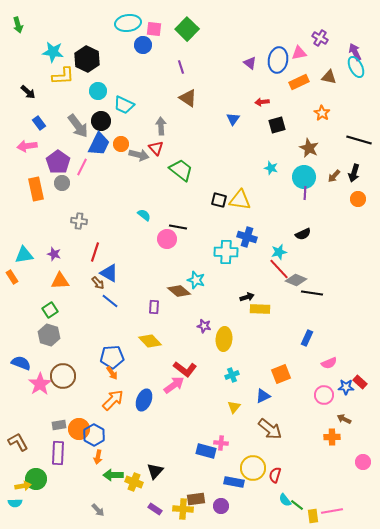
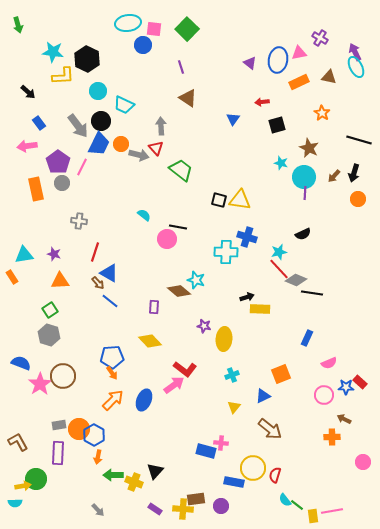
cyan star at (271, 168): moved 10 px right, 5 px up
